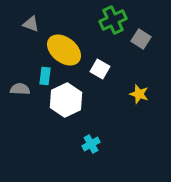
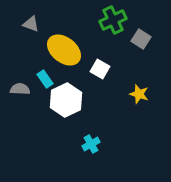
cyan rectangle: moved 3 px down; rotated 42 degrees counterclockwise
